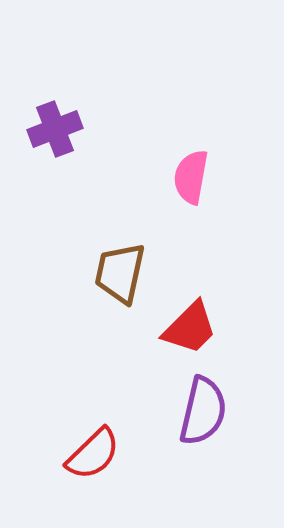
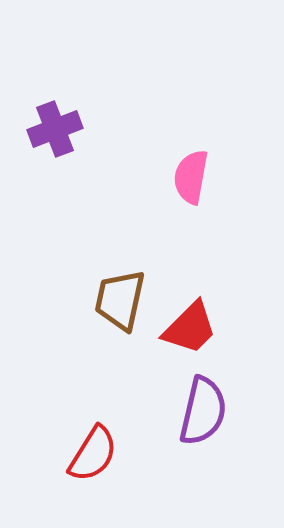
brown trapezoid: moved 27 px down
red semicircle: rotated 14 degrees counterclockwise
